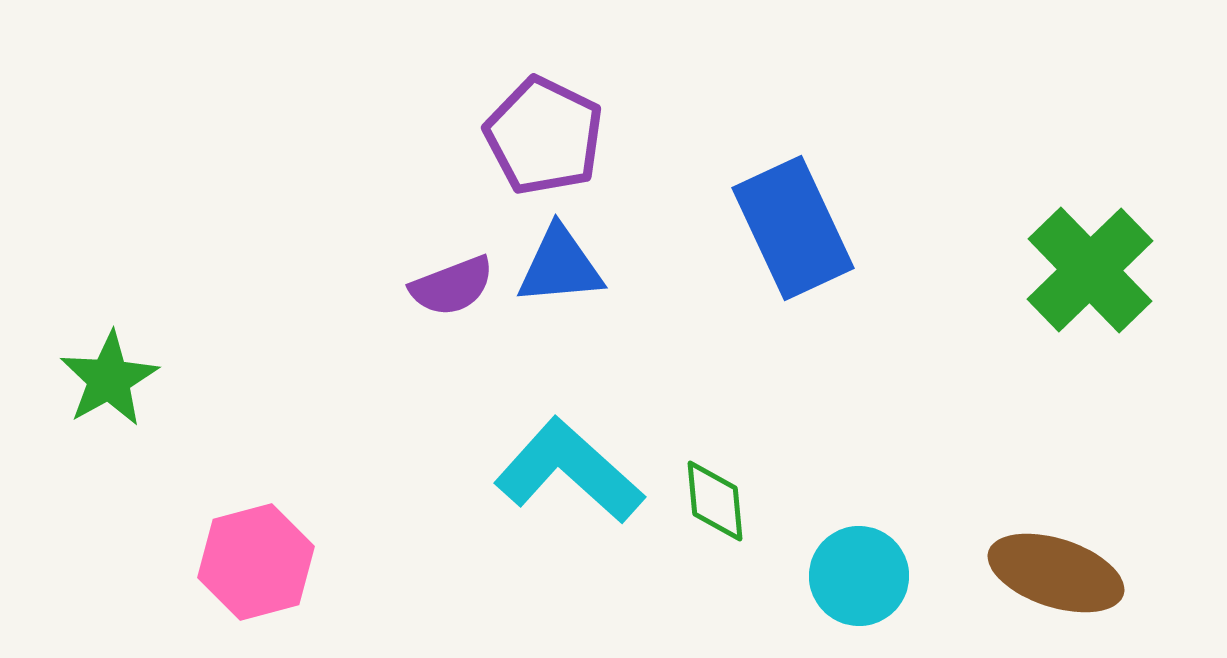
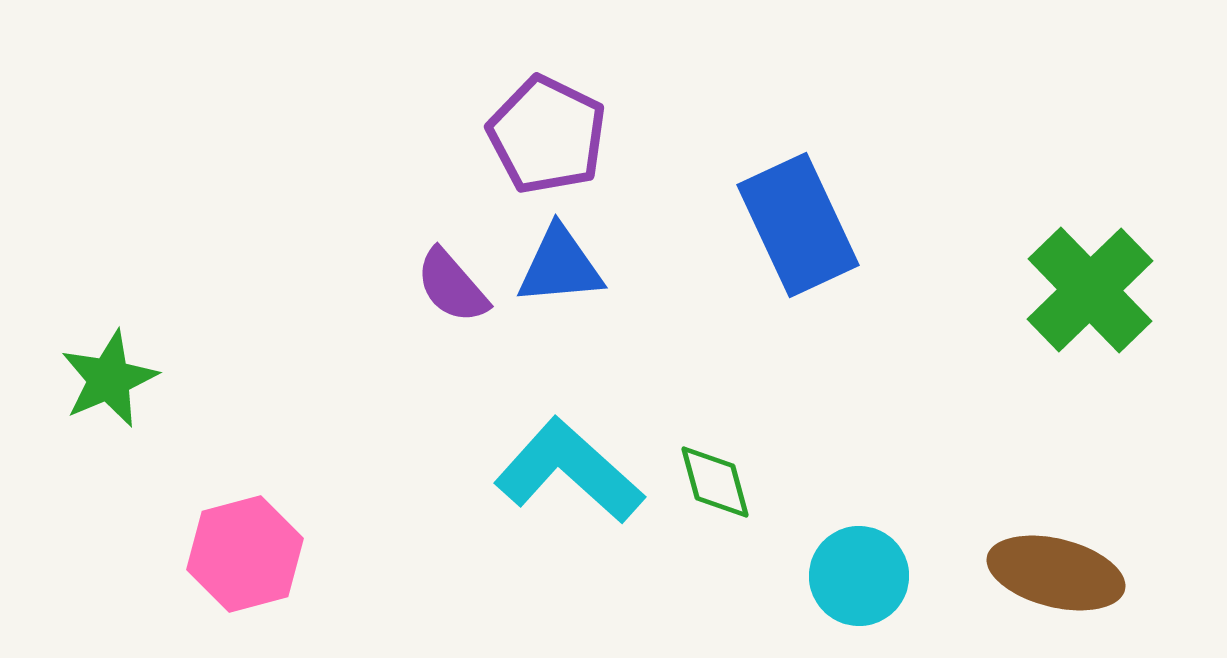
purple pentagon: moved 3 px right, 1 px up
blue rectangle: moved 5 px right, 3 px up
green cross: moved 20 px down
purple semicircle: rotated 70 degrees clockwise
green star: rotated 6 degrees clockwise
green diamond: moved 19 px up; rotated 10 degrees counterclockwise
pink hexagon: moved 11 px left, 8 px up
brown ellipse: rotated 4 degrees counterclockwise
